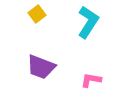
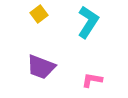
yellow square: moved 2 px right
pink L-shape: moved 1 px right
